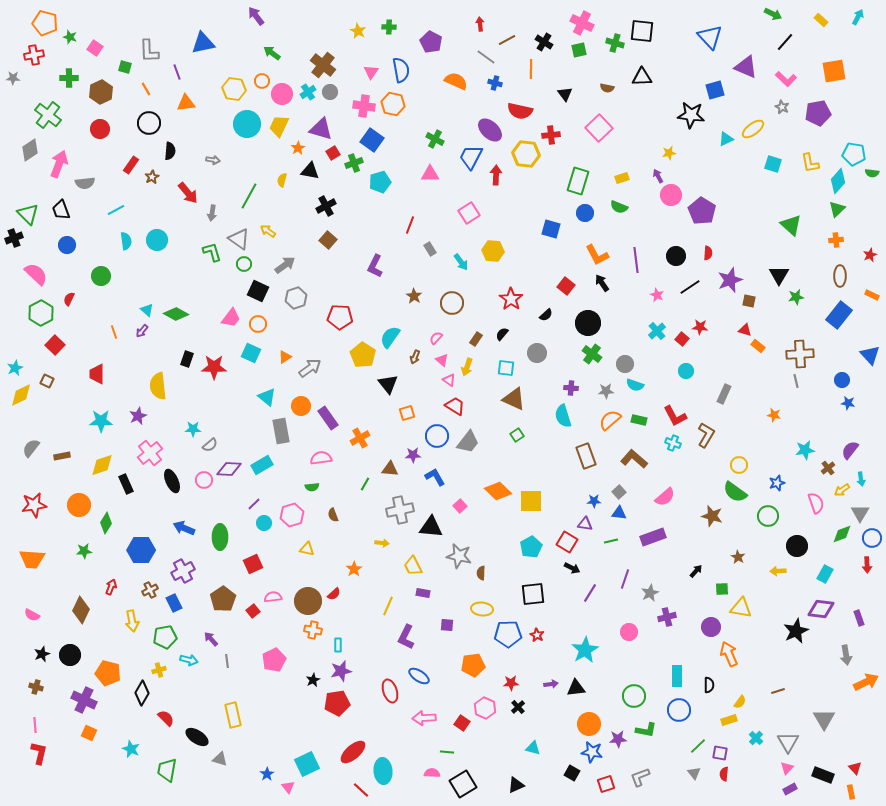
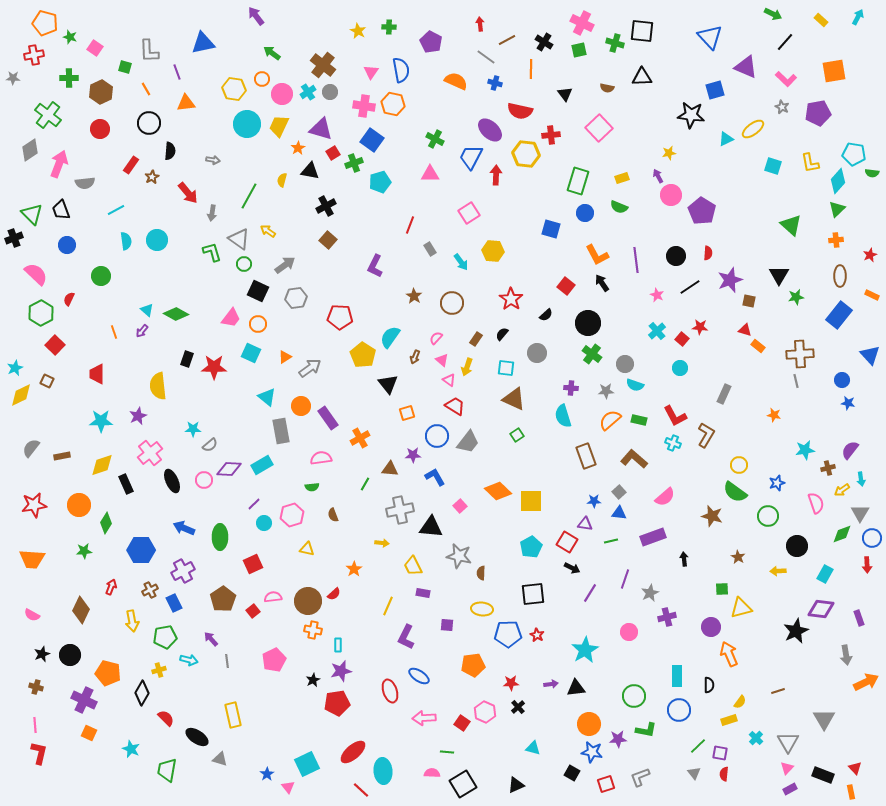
orange circle at (262, 81): moved 2 px up
cyan square at (773, 164): moved 2 px down
green triangle at (28, 214): moved 4 px right
gray hexagon at (296, 298): rotated 10 degrees clockwise
cyan circle at (686, 371): moved 6 px left, 3 px up
brown cross at (828, 468): rotated 24 degrees clockwise
black arrow at (696, 571): moved 12 px left, 12 px up; rotated 48 degrees counterclockwise
yellow triangle at (741, 608): rotated 25 degrees counterclockwise
pink hexagon at (485, 708): moved 4 px down
